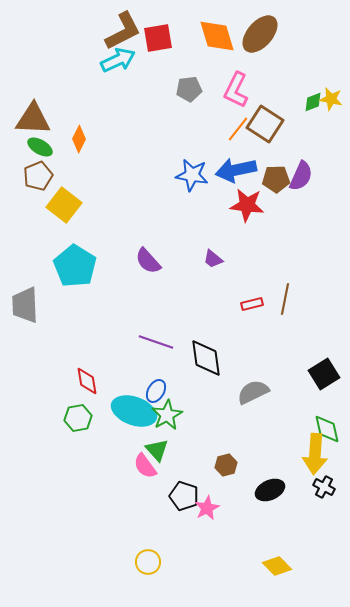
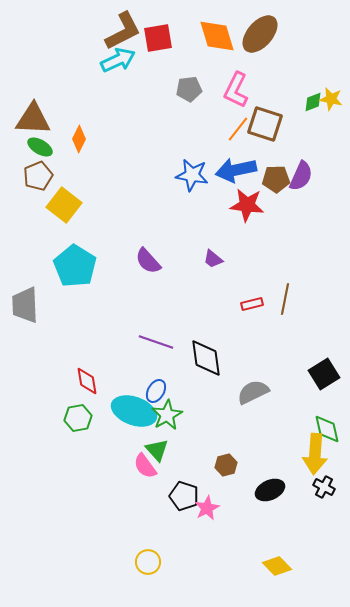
brown square at (265, 124): rotated 15 degrees counterclockwise
